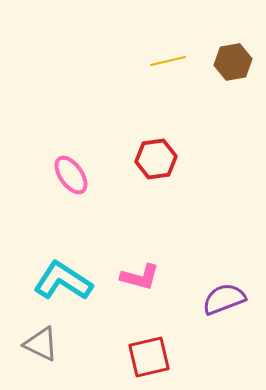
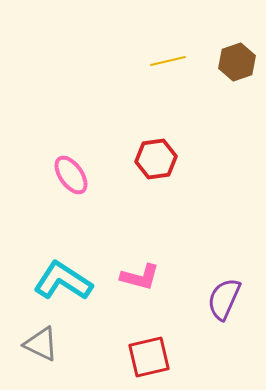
brown hexagon: moved 4 px right; rotated 9 degrees counterclockwise
purple semicircle: rotated 45 degrees counterclockwise
